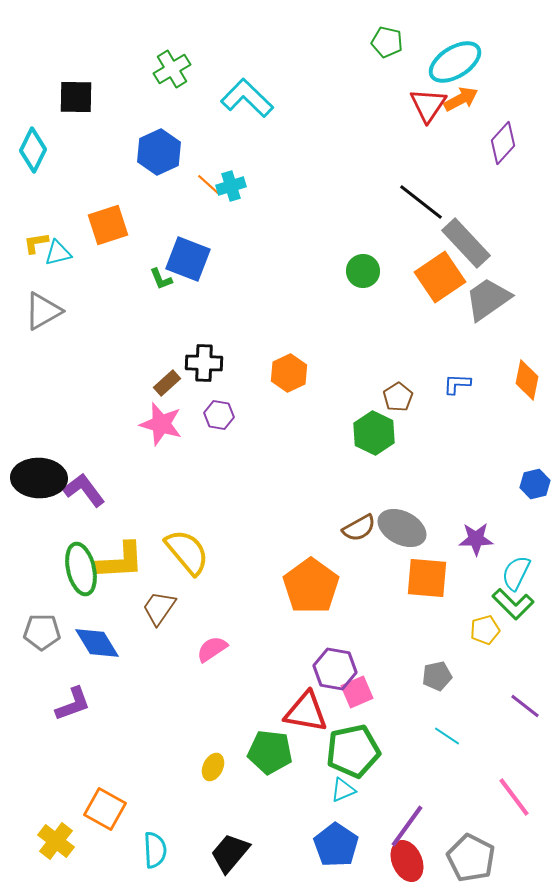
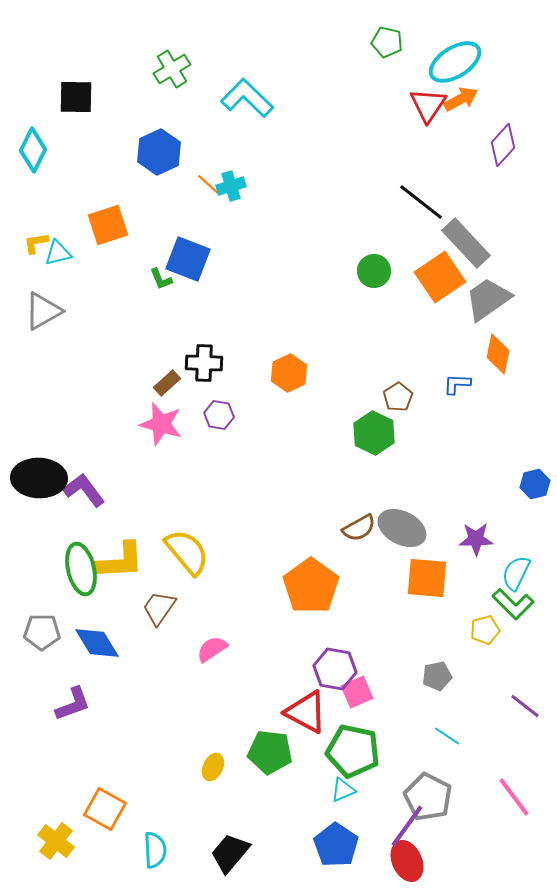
purple diamond at (503, 143): moved 2 px down
green circle at (363, 271): moved 11 px right
orange diamond at (527, 380): moved 29 px left, 26 px up
red triangle at (306, 712): rotated 18 degrees clockwise
green pentagon at (353, 751): rotated 24 degrees clockwise
gray pentagon at (471, 858): moved 43 px left, 61 px up
